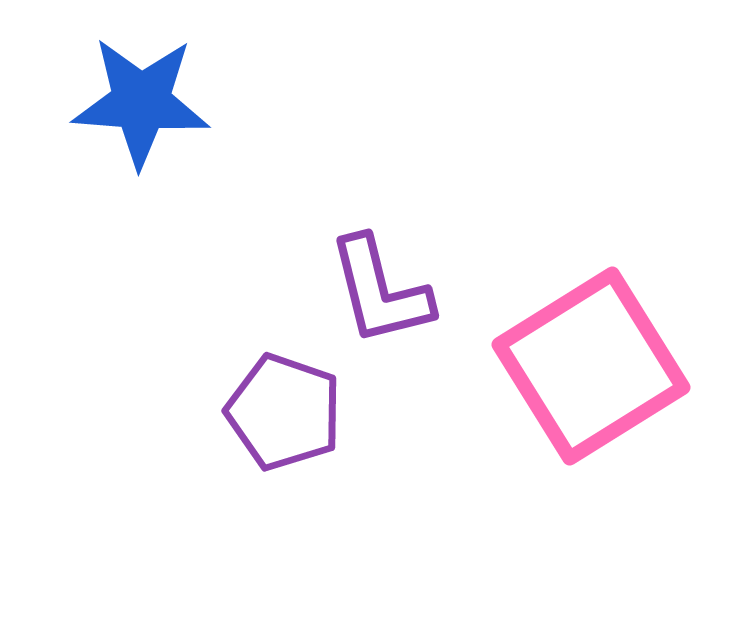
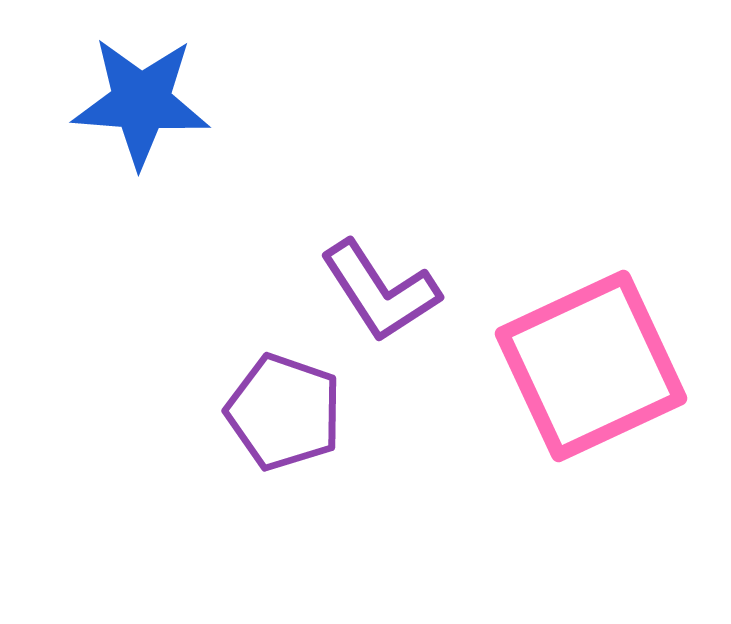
purple L-shape: rotated 19 degrees counterclockwise
pink square: rotated 7 degrees clockwise
